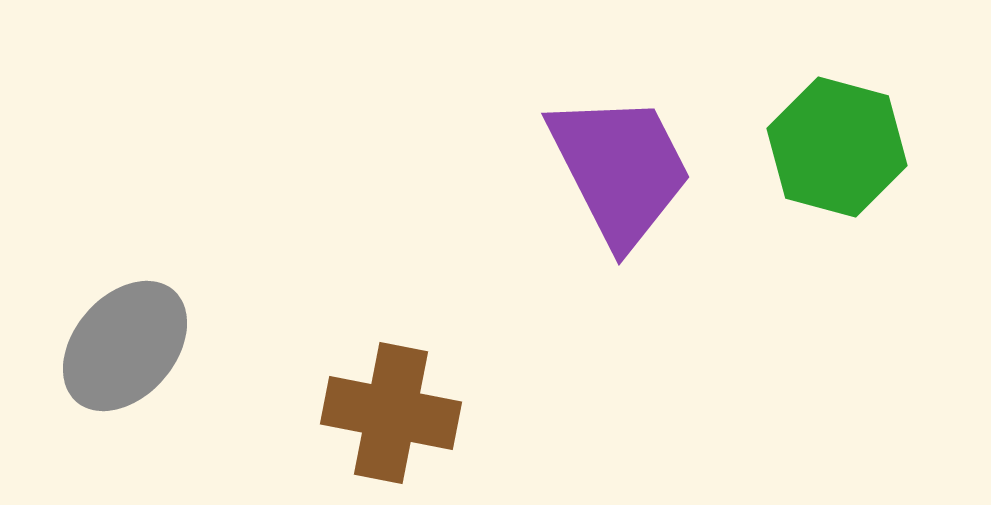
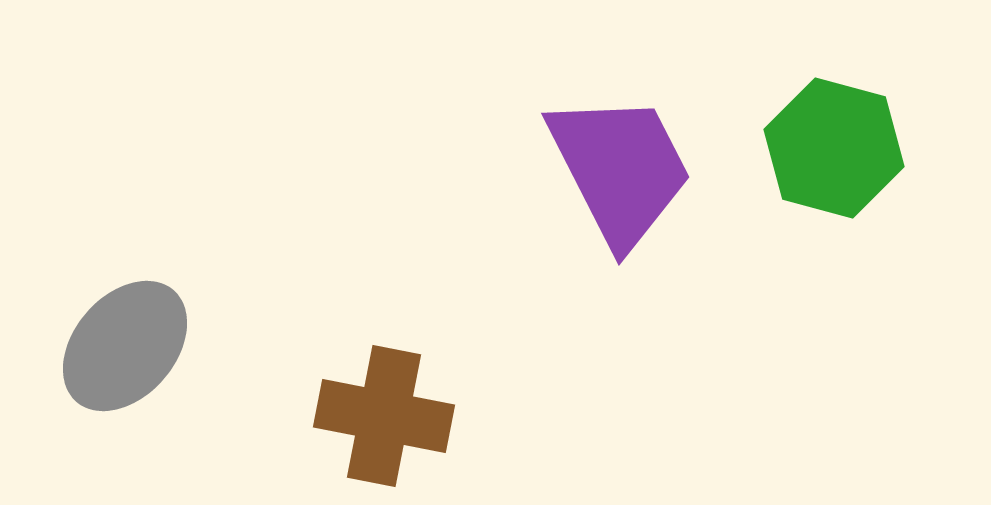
green hexagon: moved 3 px left, 1 px down
brown cross: moved 7 px left, 3 px down
